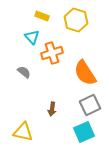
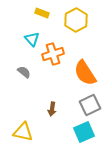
yellow rectangle: moved 3 px up
yellow hexagon: rotated 15 degrees clockwise
cyan triangle: moved 2 px down
orange cross: moved 1 px right, 1 px down
